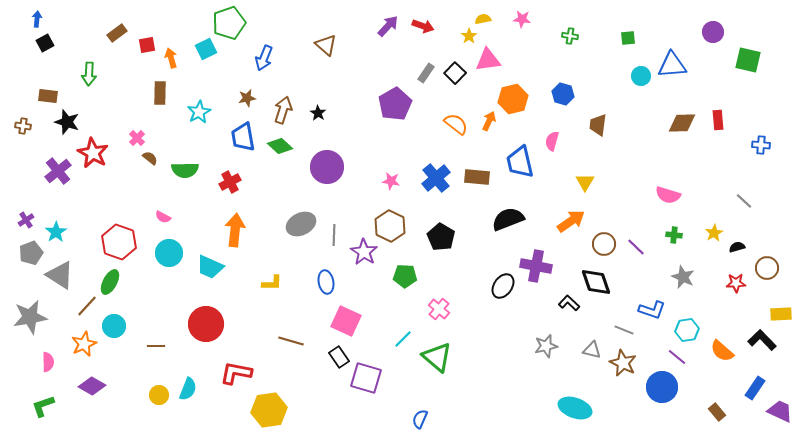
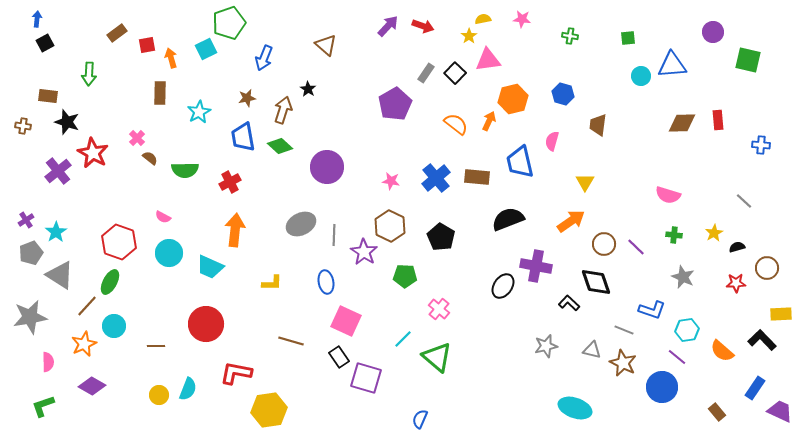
black star at (318, 113): moved 10 px left, 24 px up
